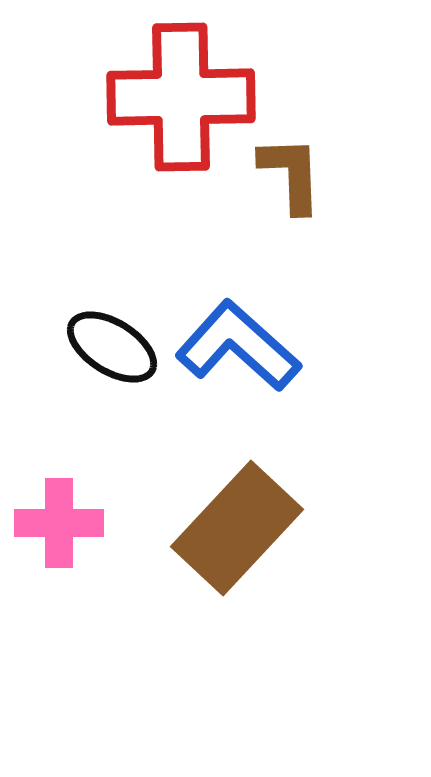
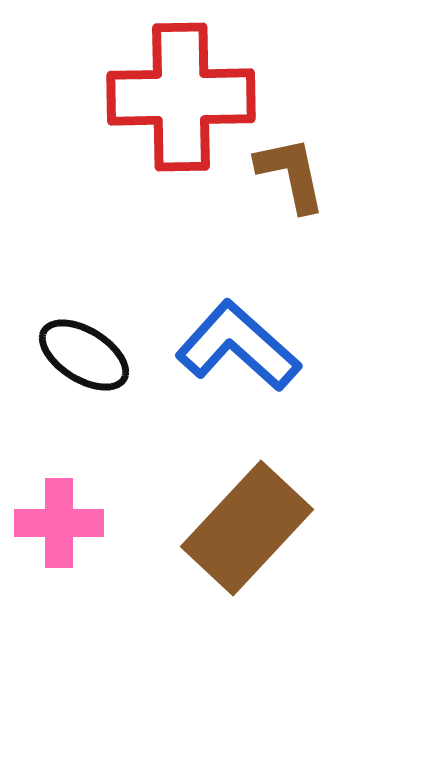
brown L-shape: rotated 10 degrees counterclockwise
black ellipse: moved 28 px left, 8 px down
brown rectangle: moved 10 px right
